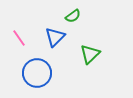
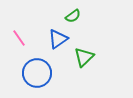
blue triangle: moved 3 px right, 2 px down; rotated 10 degrees clockwise
green triangle: moved 6 px left, 3 px down
